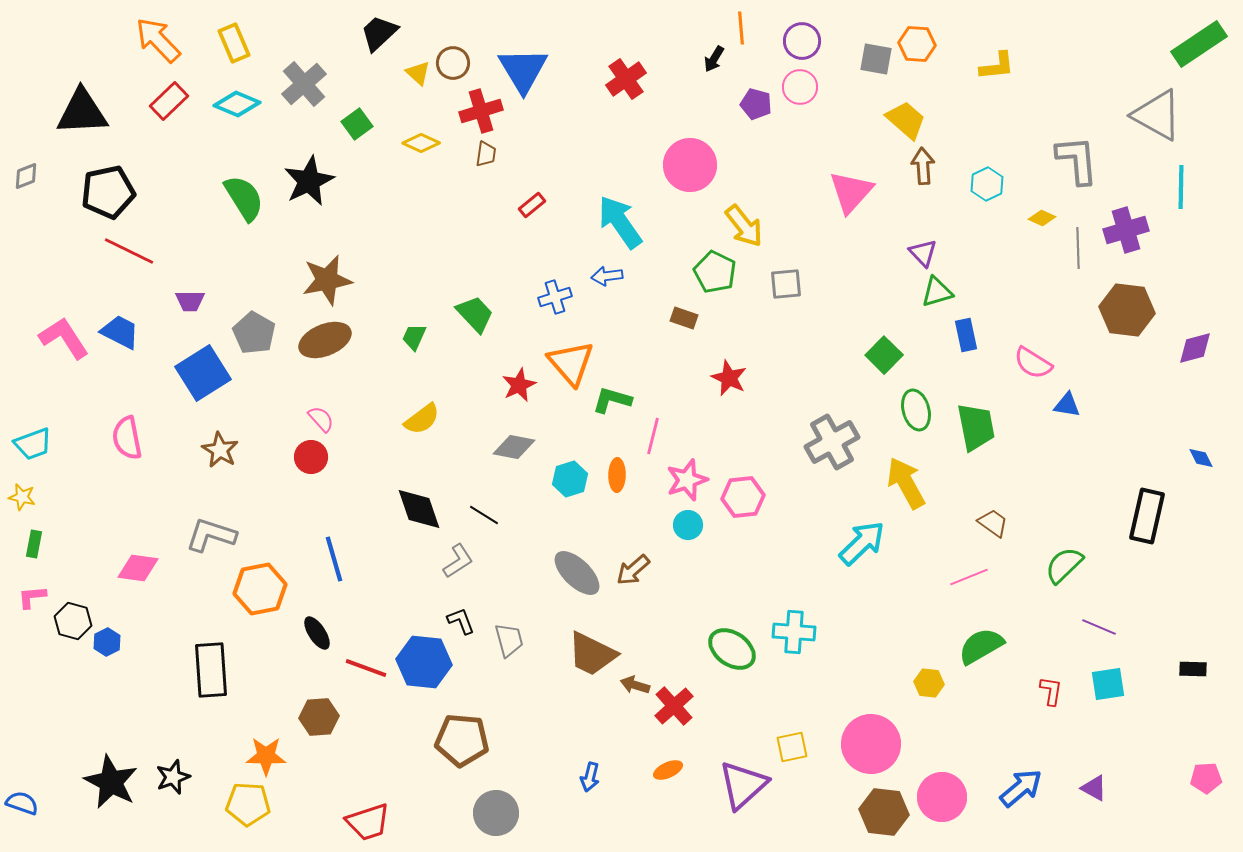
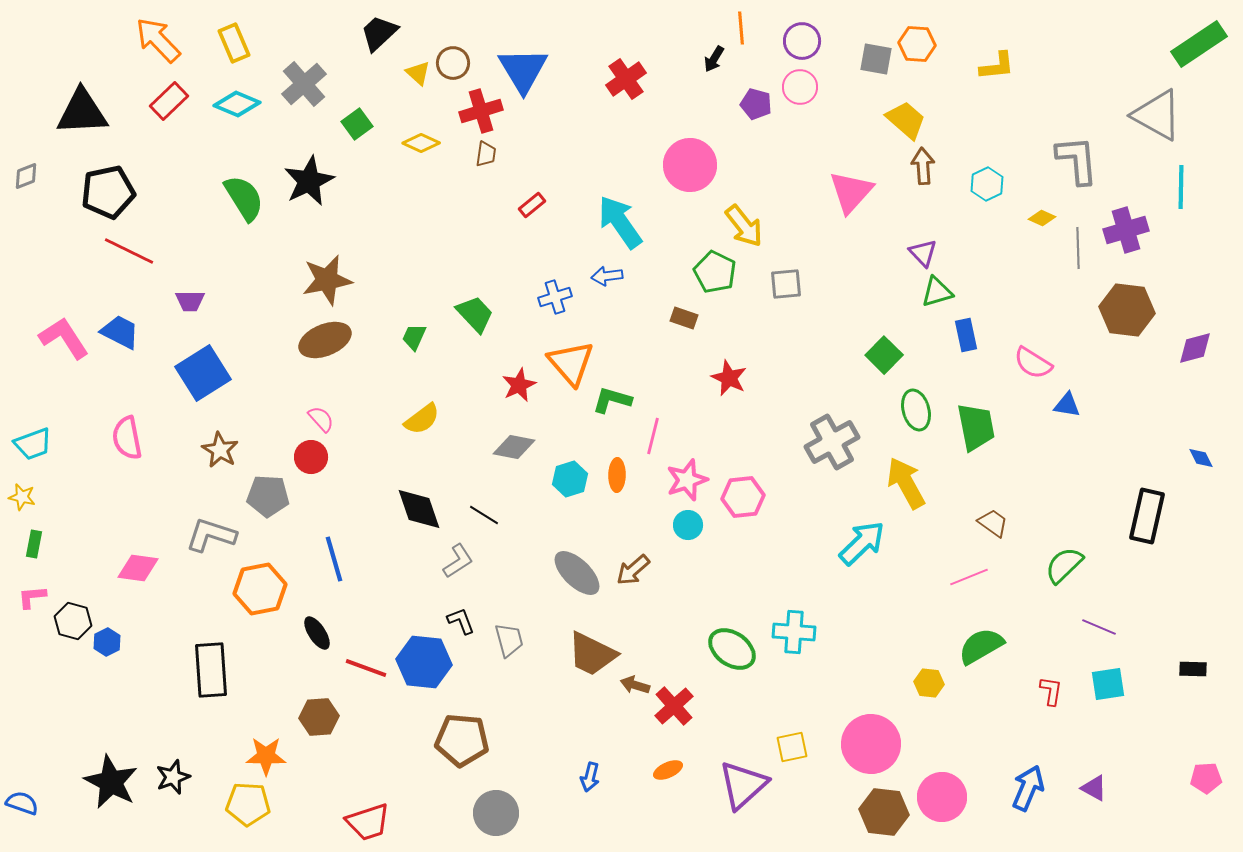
gray pentagon at (254, 333): moved 14 px right, 163 px down; rotated 27 degrees counterclockwise
blue arrow at (1021, 788): moved 7 px right; rotated 27 degrees counterclockwise
